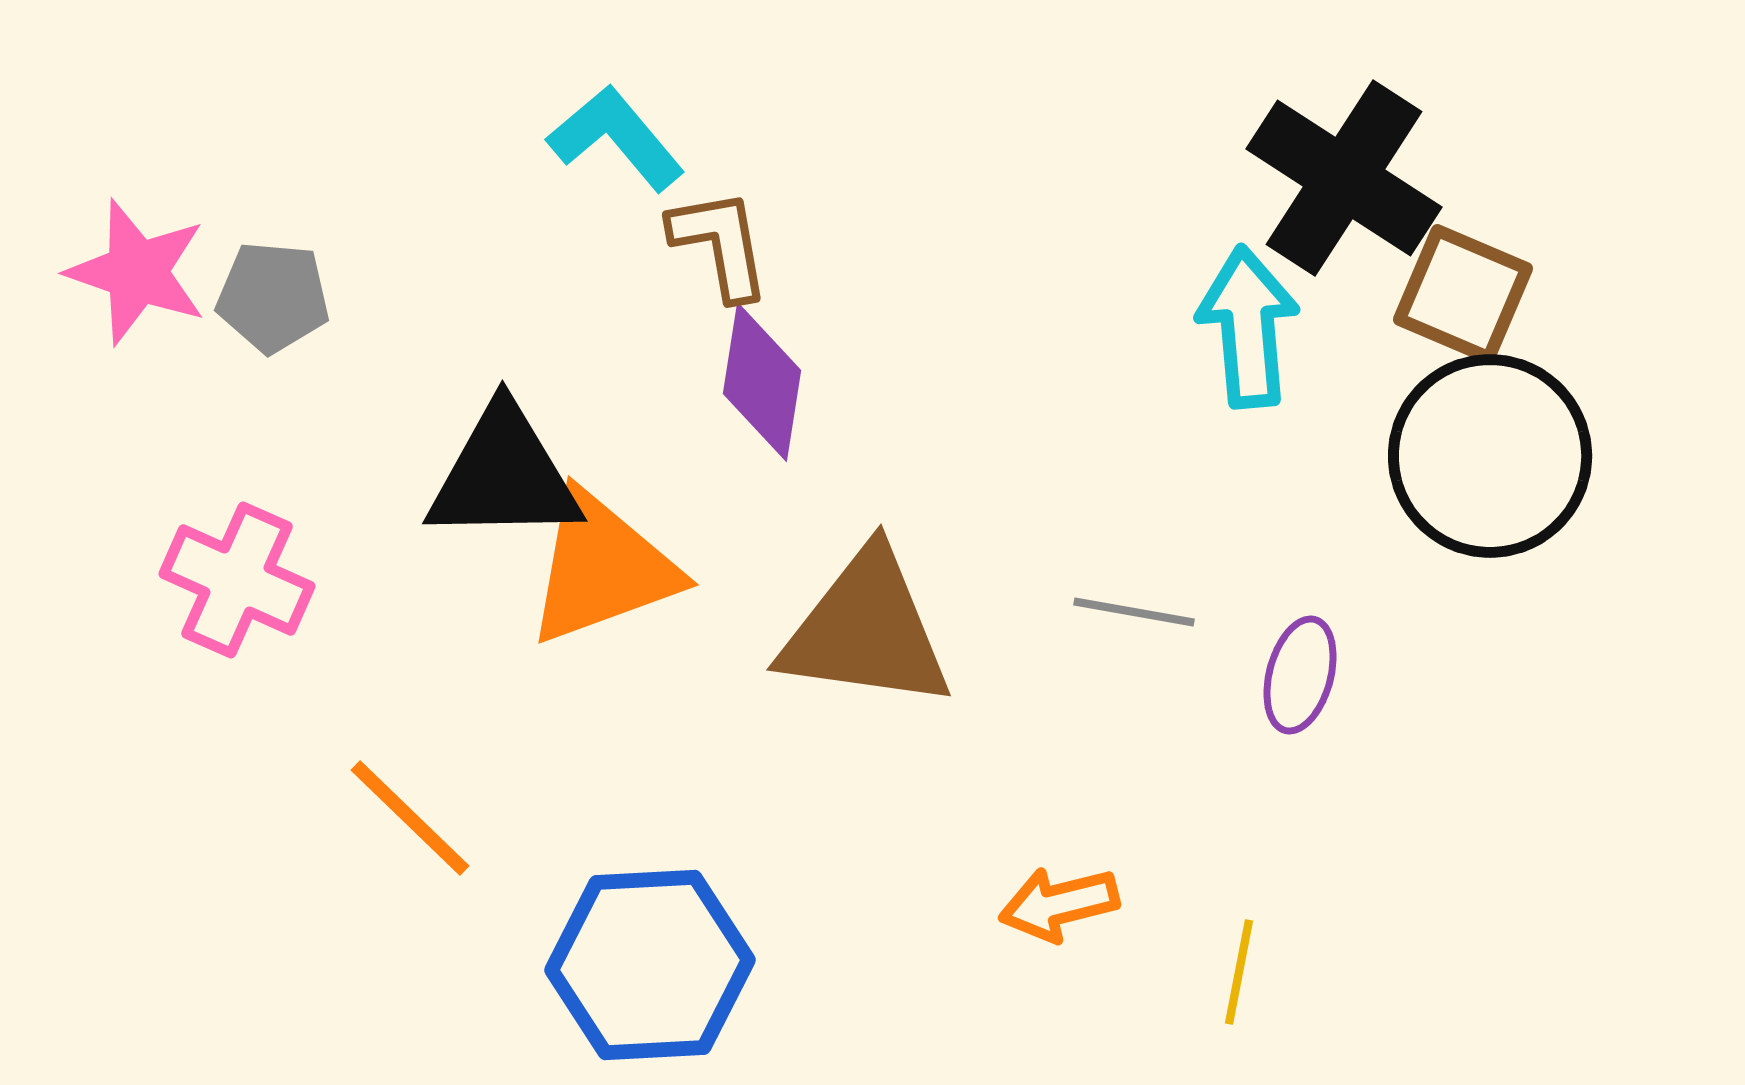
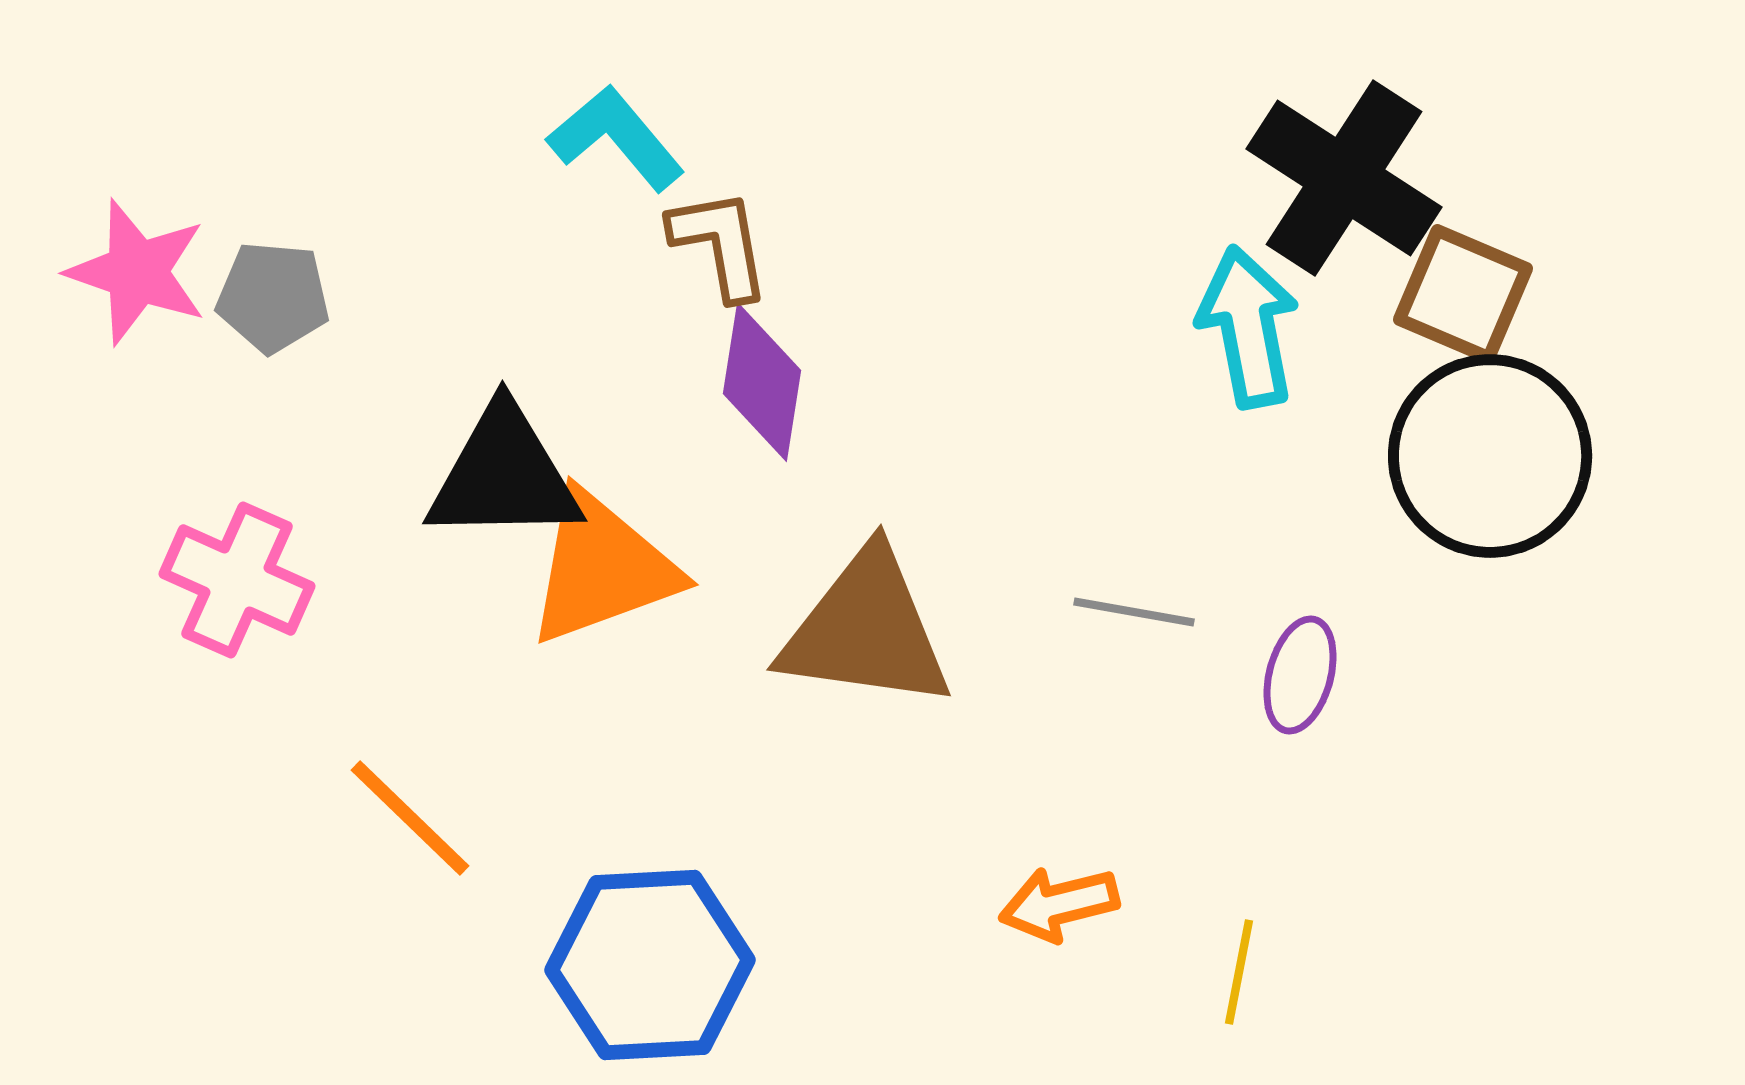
cyan arrow: rotated 6 degrees counterclockwise
